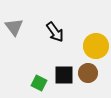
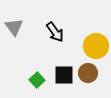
green square: moved 2 px left, 3 px up; rotated 21 degrees clockwise
